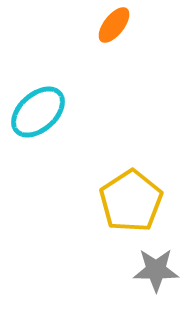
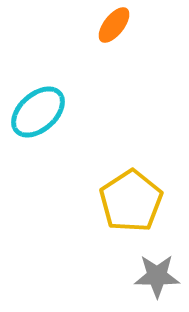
gray star: moved 1 px right, 6 px down
